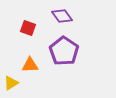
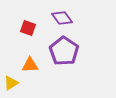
purple diamond: moved 2 px down
